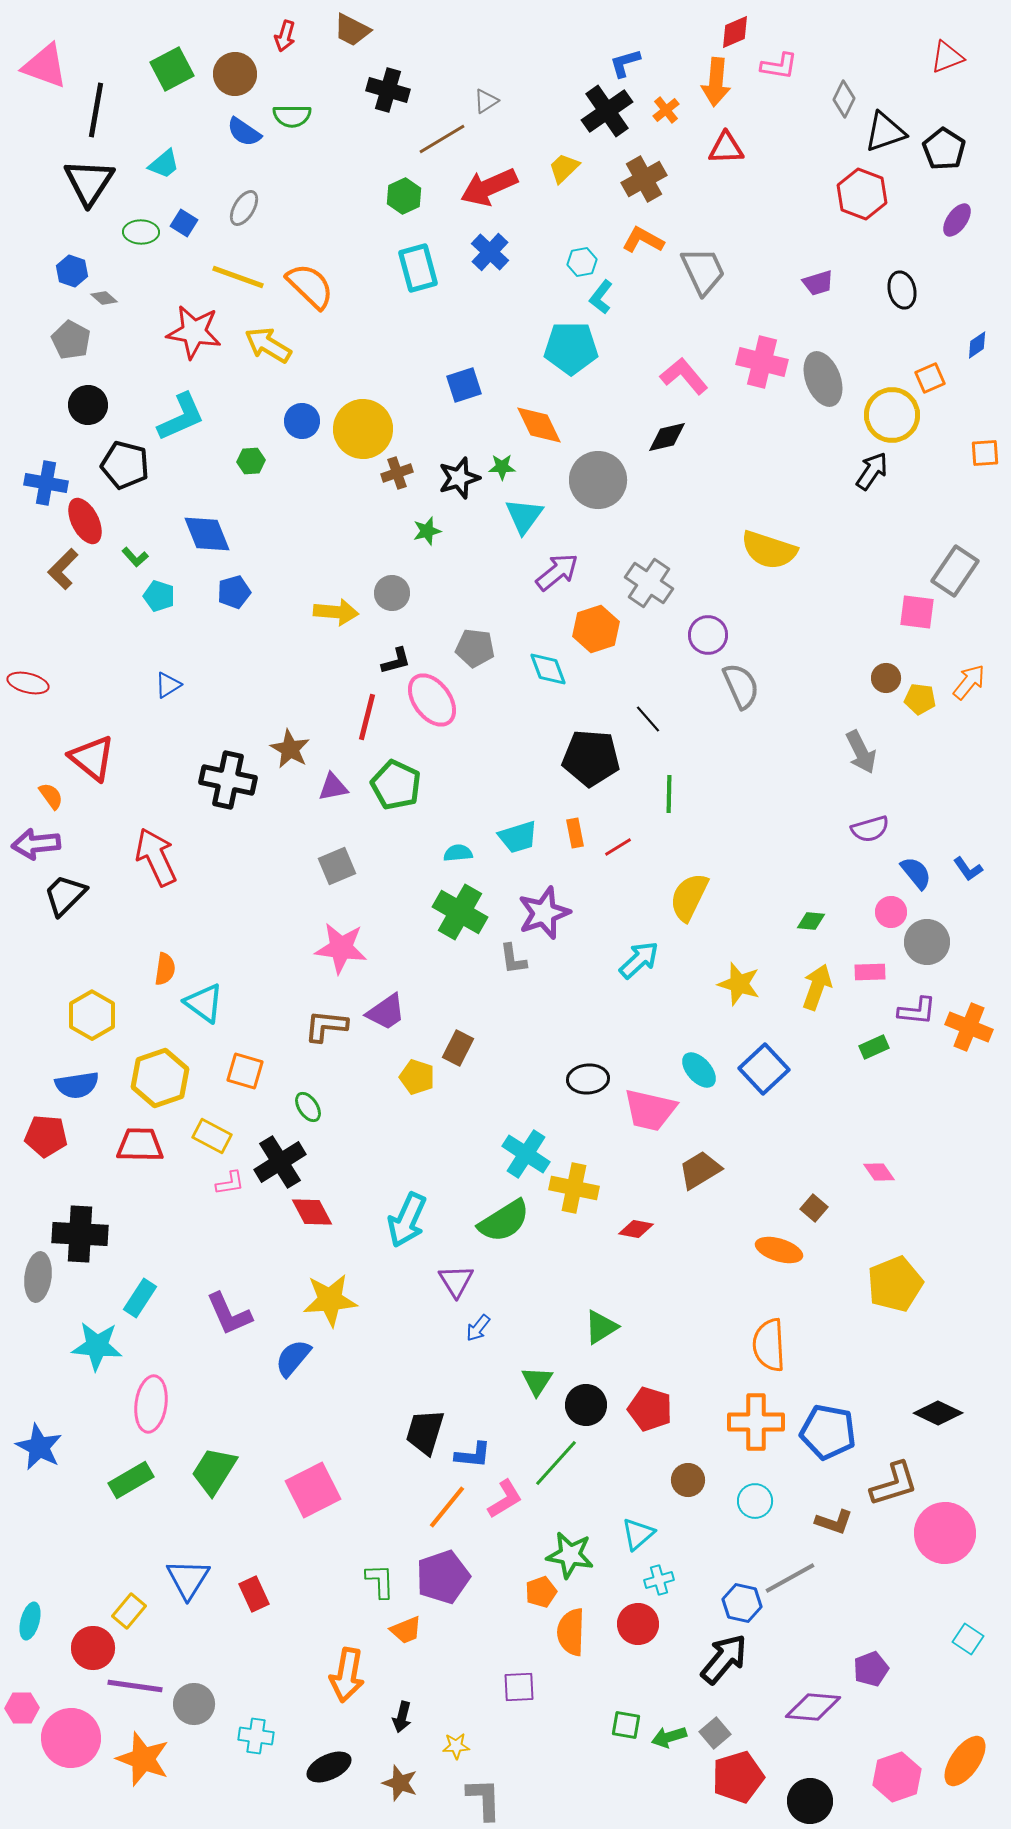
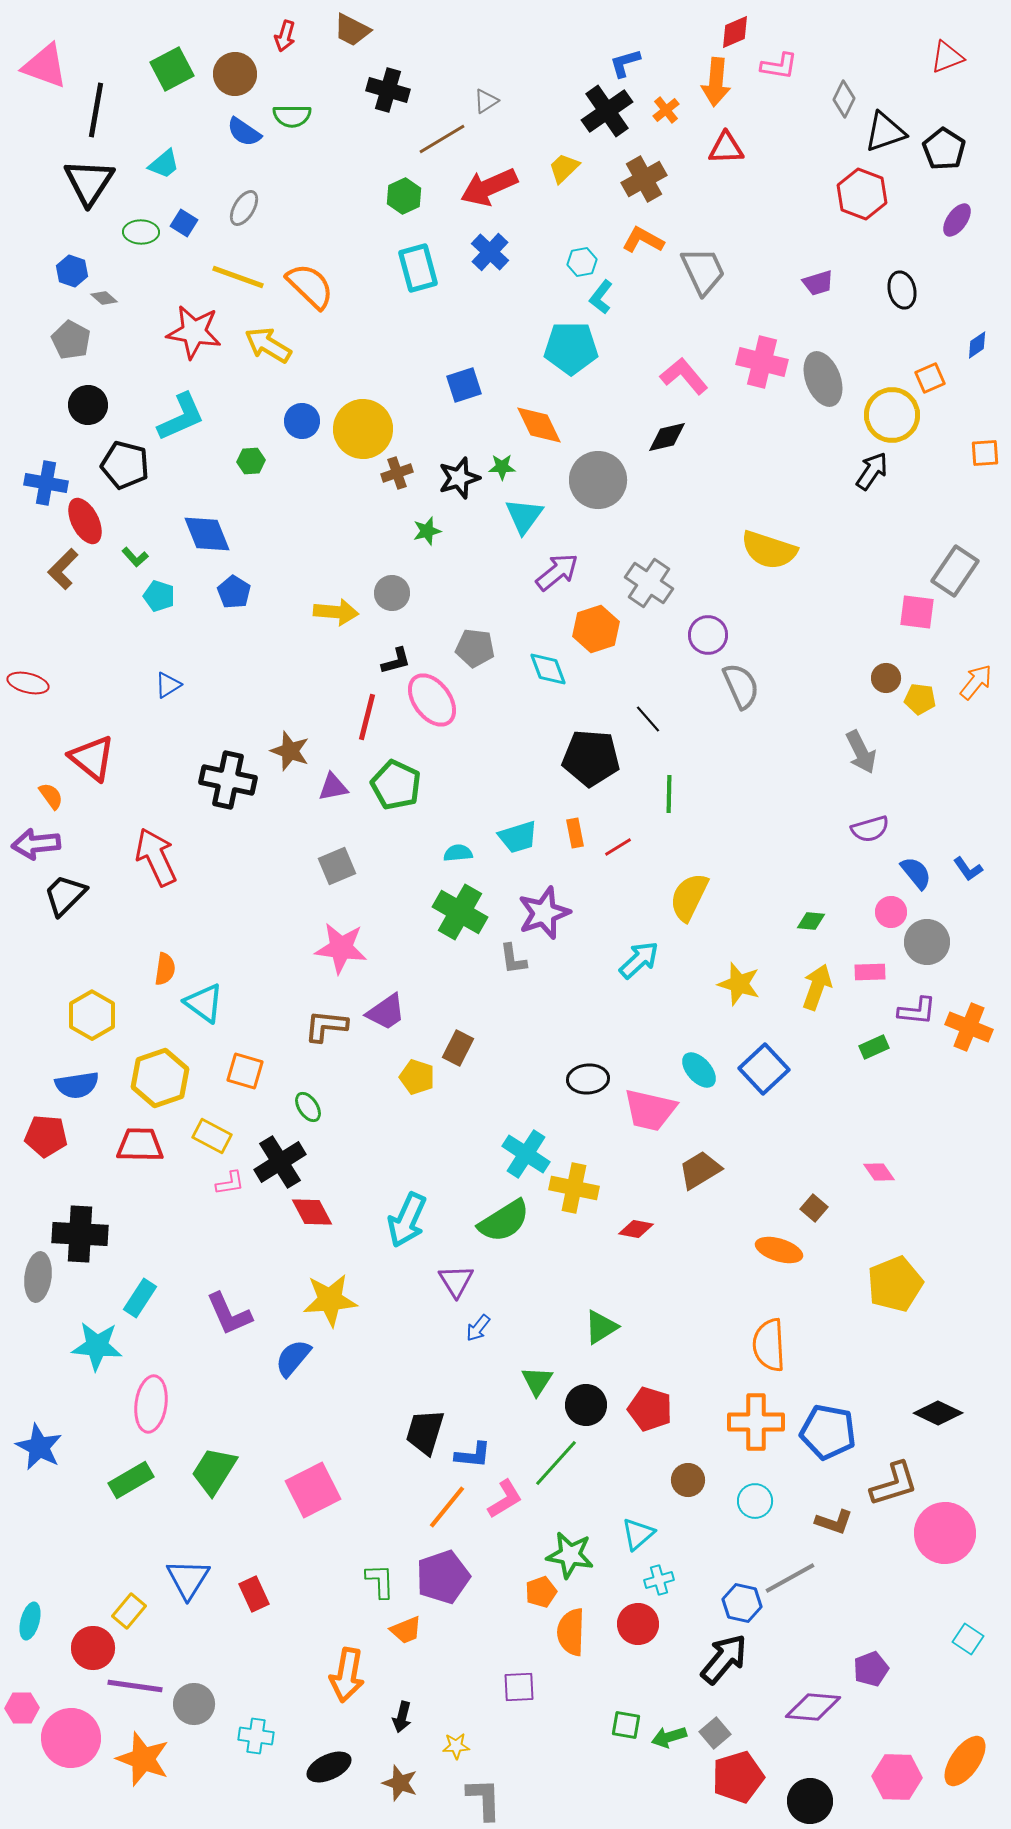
blue pentagon at (234, 592): rotated 24 degrees counterclockwise
orange arrow at (969, 682): moved 7 px right
brown star at (290, 749): moved 2 px down; rotated 9 degrees counterclockwise
pink hexagon at (897, 1777): rotated 21 degrees clockwise
